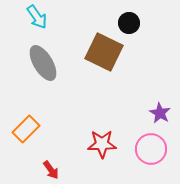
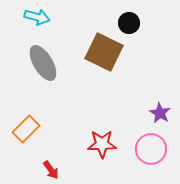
cyan arrow: rotated 40 degrees counterclockwise
